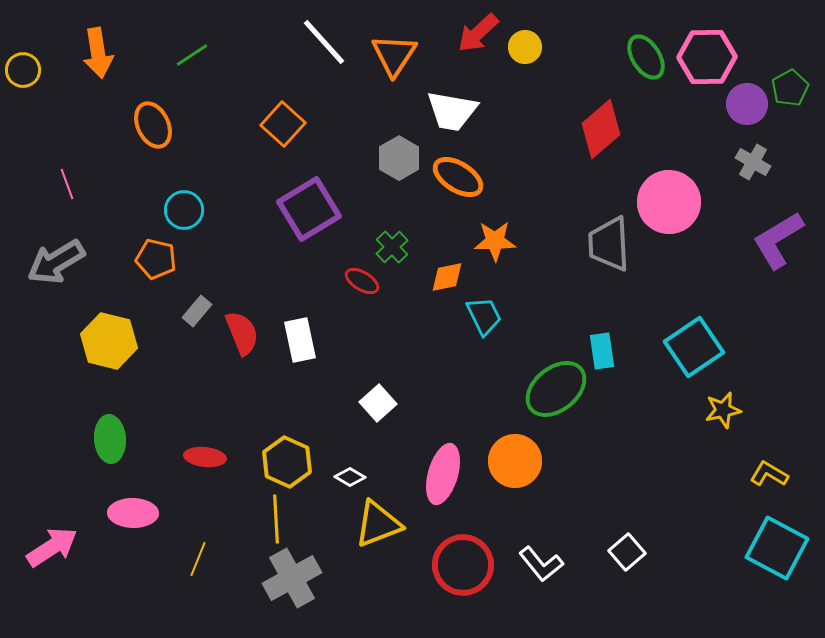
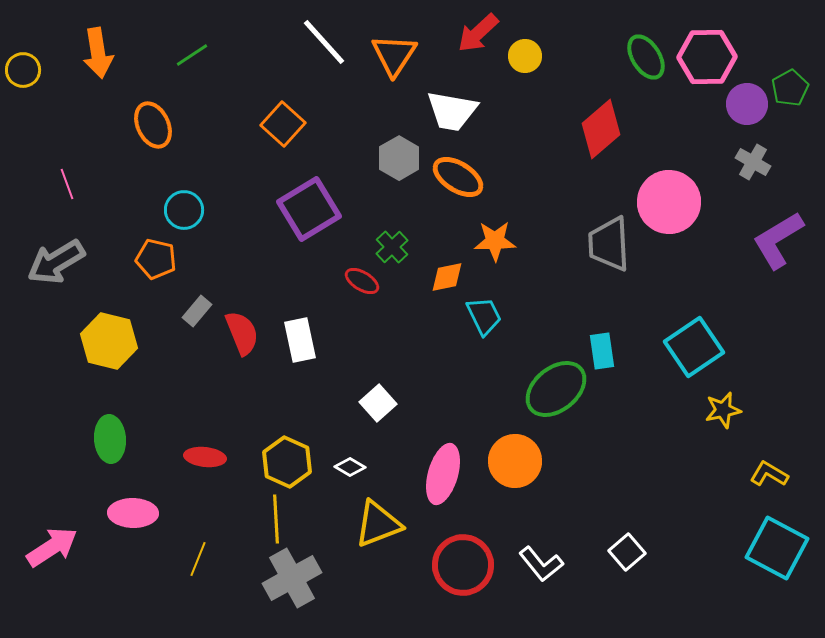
yellow circle at (525, 47): moved 9 px down
white diamond at (350, 477): moved 10 px up
